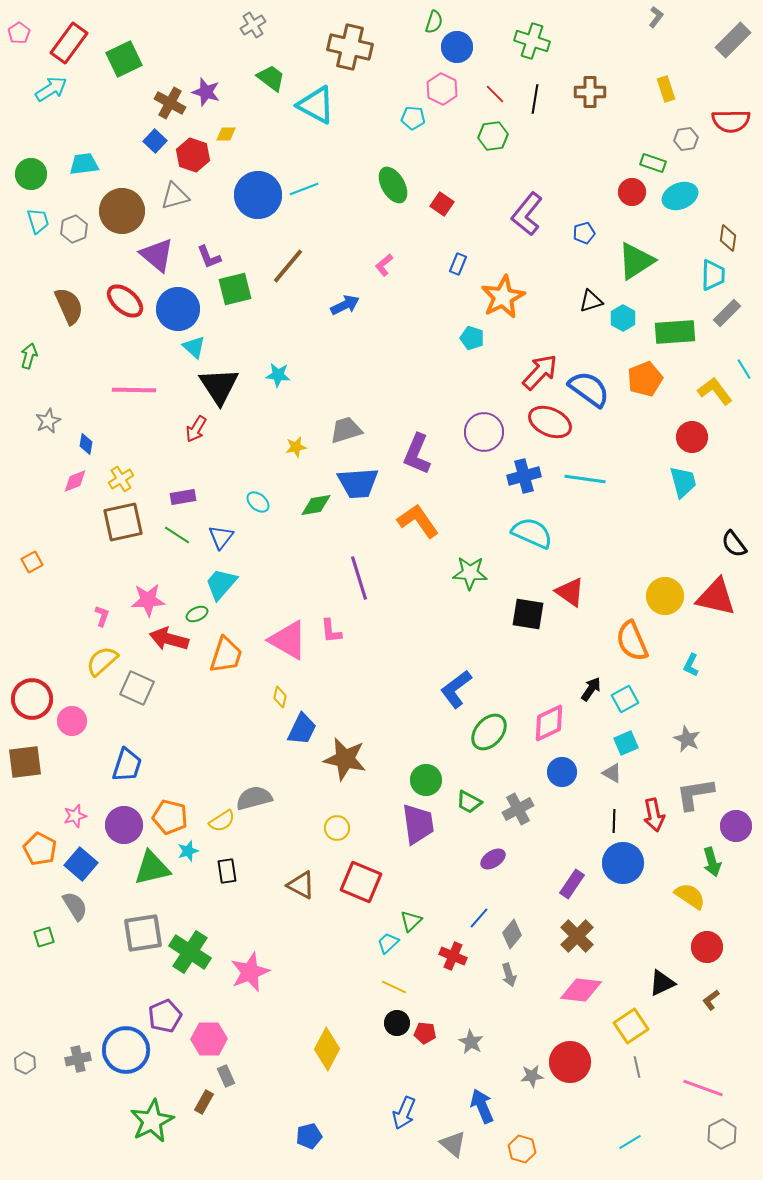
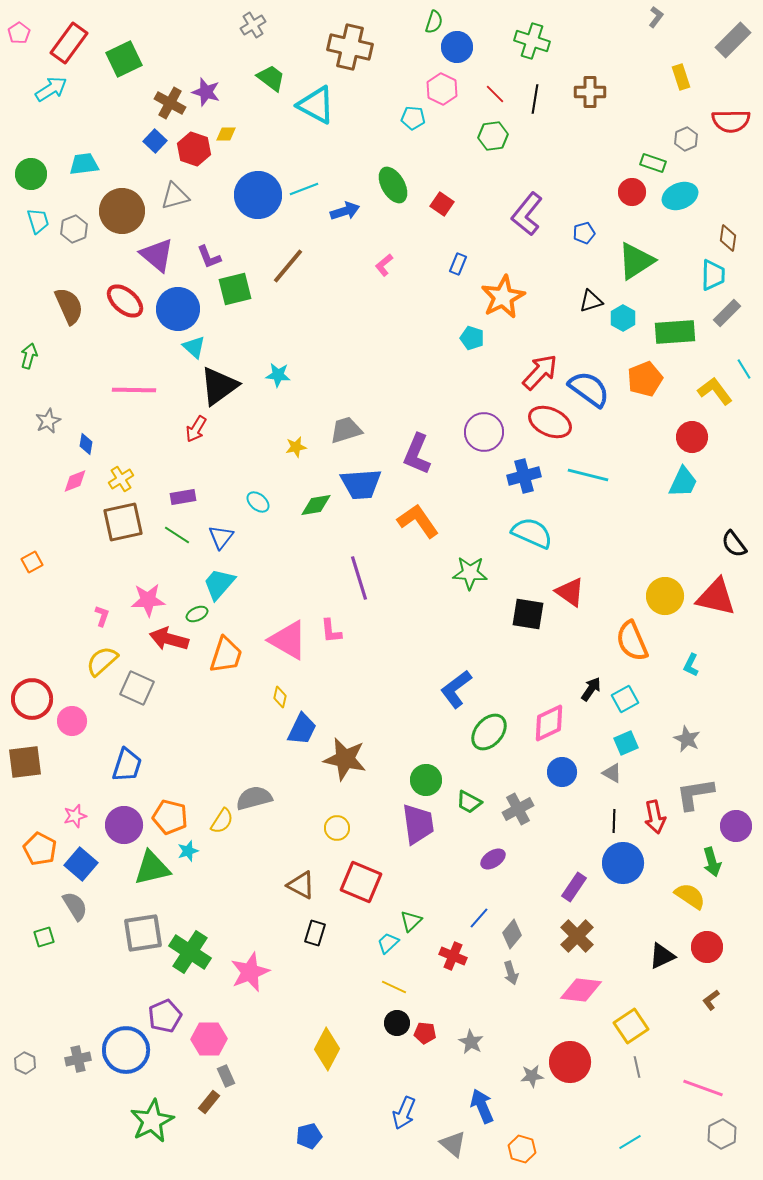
yellow rectangle at (666, 89): moved 15 px right, 12 px up
gray hexagon at (686, 139): rotated 15 degrees counterclockwise
red hexagon at (193, 155): moved 1 px right, 6 px up
blue arrow at (345, 305): moved 94 px up; rotated 8 degrees clockwise
black triangle at (219, 386): rotated 27 degrees clockwise
cyan line at (585, 479): moved 3 px right, 4 px up; rotated 6 degrees clockwise
cyan trapezoid at (683, 482): rotated 40 degrees clockwise
blue trapezoid at (358, 483): moved 3 px right, 1 px down
cyan trapezoid at (221, 584): moved 2 px left
red arrow at (654, 815): moved 1 px right, 2 px down
yellow semicircle at (222, 821): rotated 24 degrees counterclockwise
black rectangle at (227, 871): moved 88 px right, 62 px down; rotated 25 degrees clockwise
purple rectangle at (572, 884): moved 2 px right, 3 px down
gray arrow at (509, 975): moved 2 px right, 2 px up
black triangle at (662, 983): moved 27 px up
brown rectangle at (204, 1102): moved 5 px right; rotated 10 degrees clockwise
